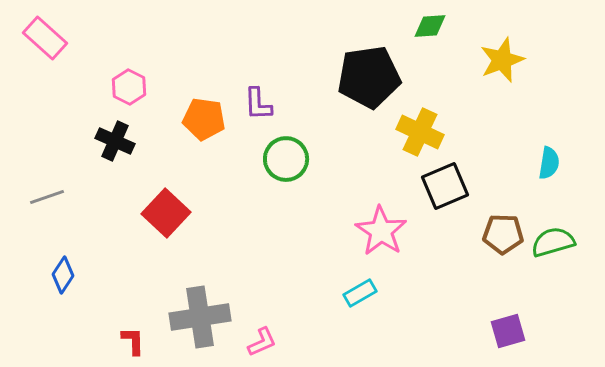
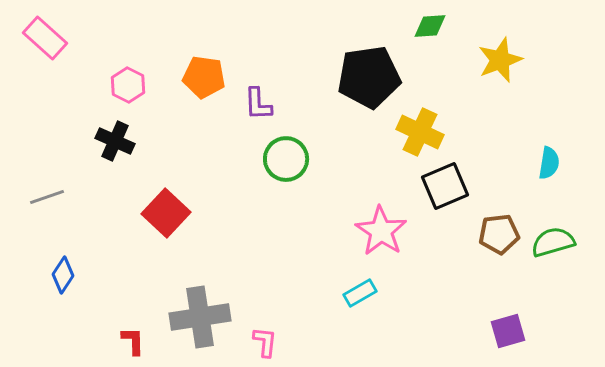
yellow star: moved 2 px left
pink hexagon: moved 1 px left, 2 px up
orange pentagon: moved 42 px up
brown pentagon: moved 4 px left; rotated 9 degrees counterclockwise
pink L-shape: moved 3 px right; rotated 60 degrees counterclockwise
